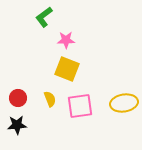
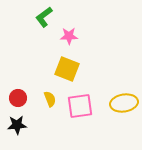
pink star: moved 3 px right, 4 px up
